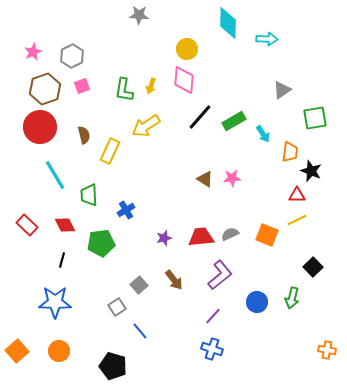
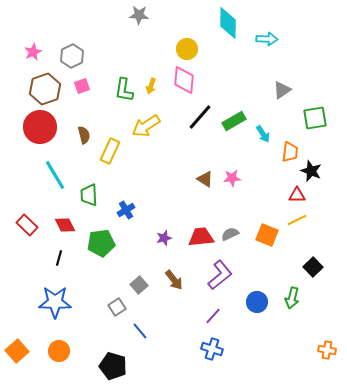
black line at (62, 260): moved 3 px left, 2 px up
